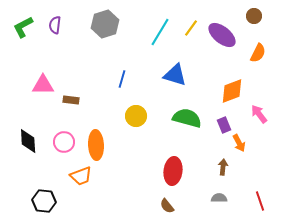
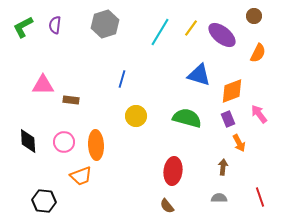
blue triangle: moved 24 px right
purple rectangle: moved 4 px right, 6 px up
red line: moved 4 px up
